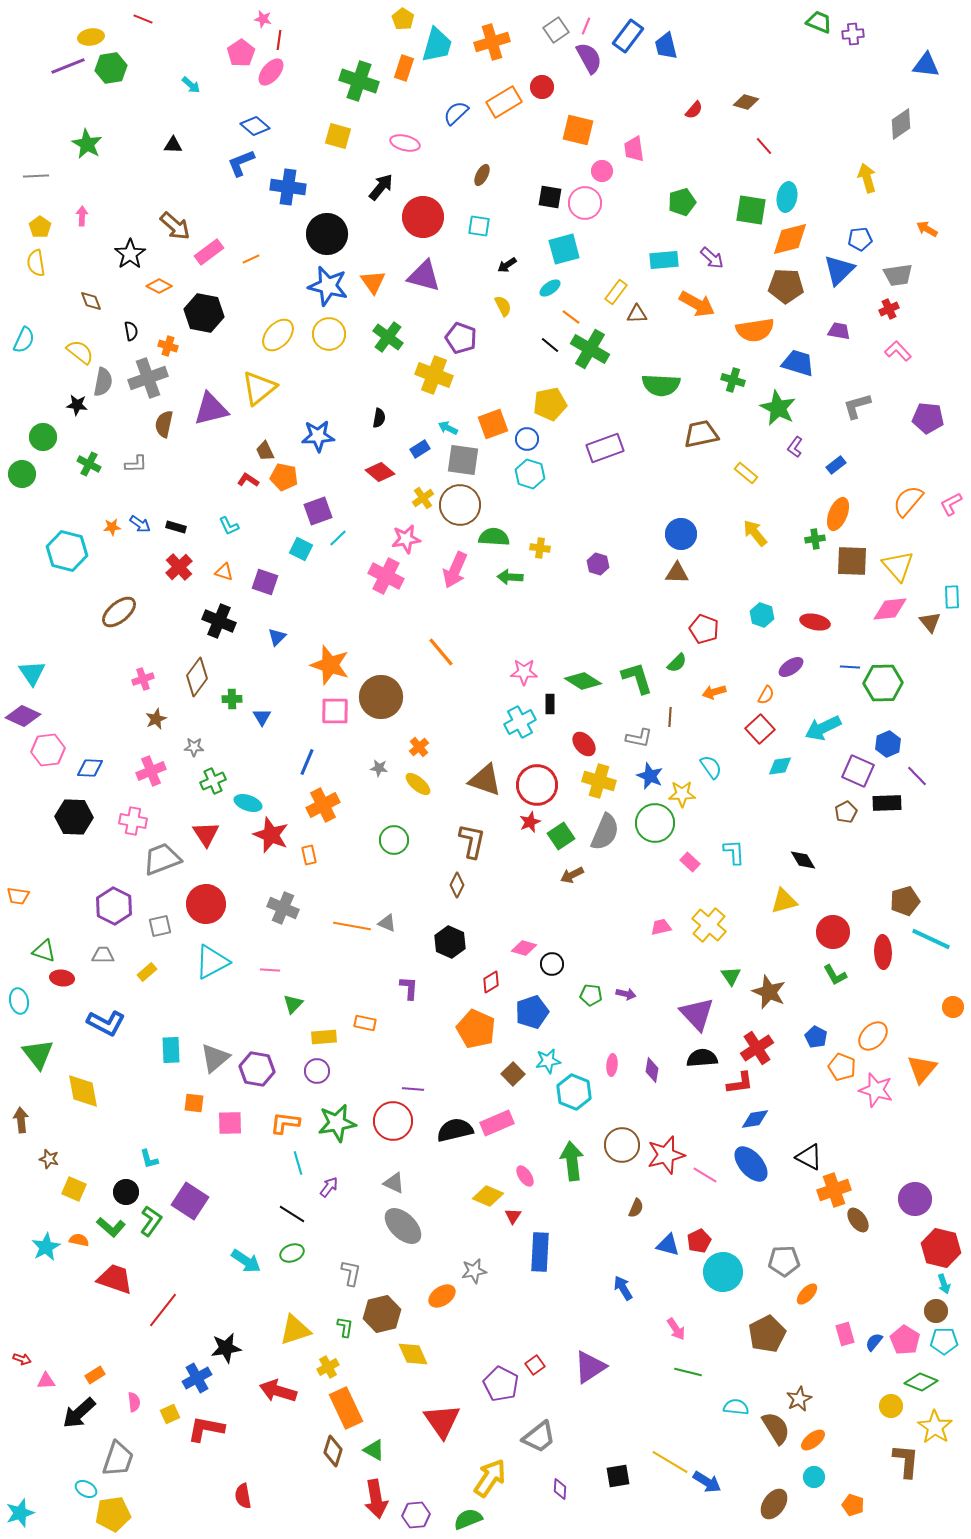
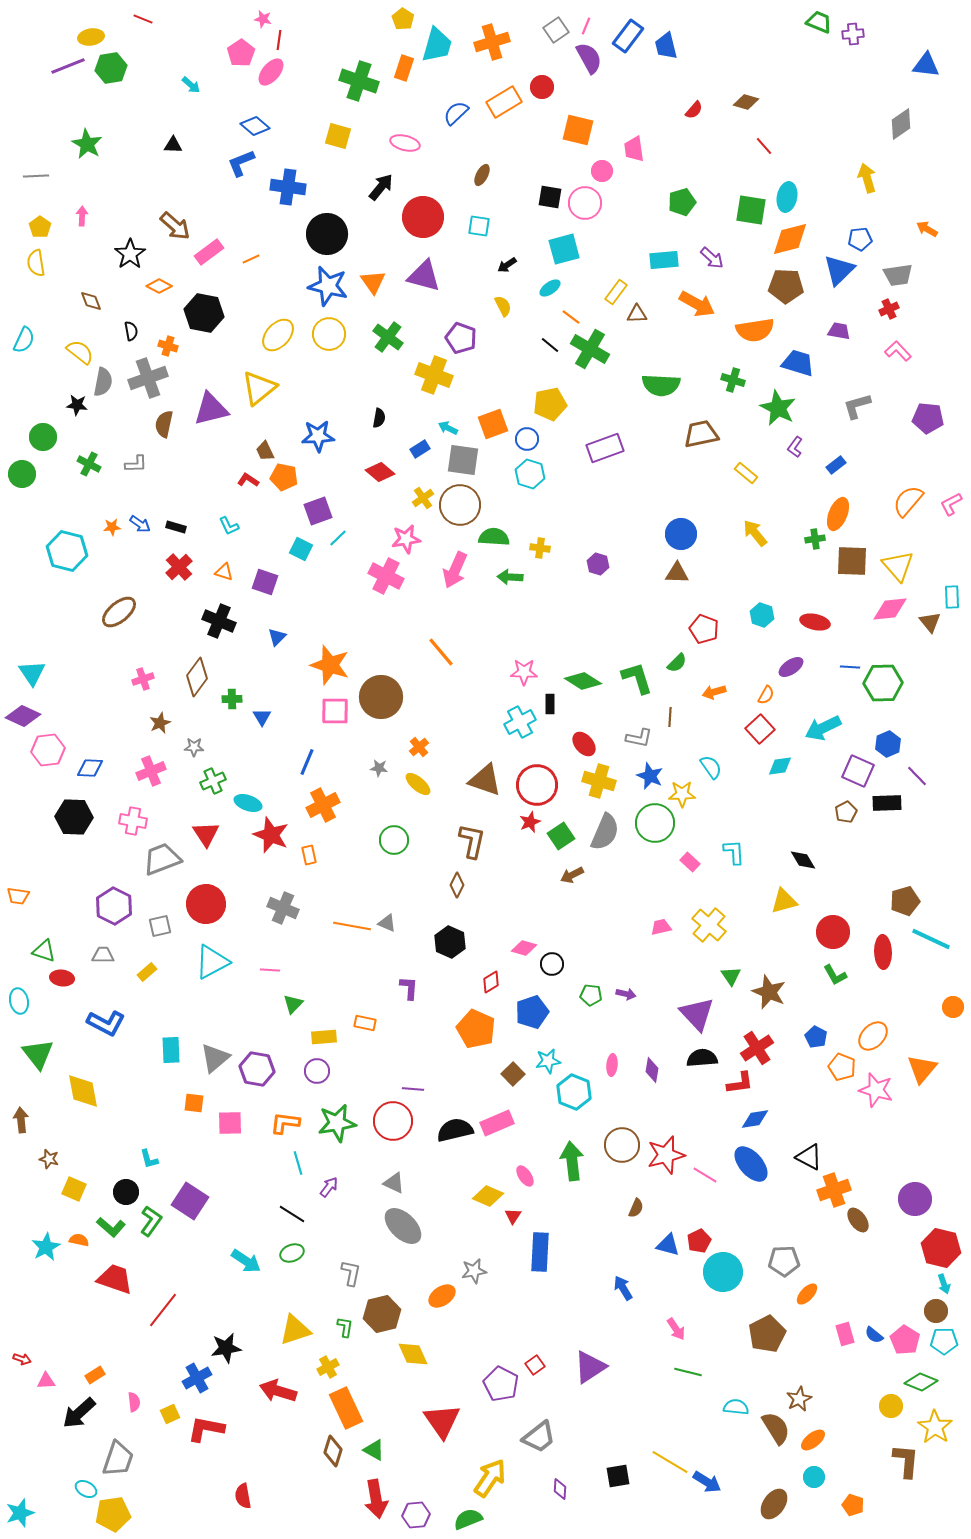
brown star at (156, 719): moved 4 px right, 4 px down
blue semicircle at (874, 1342): moved 7 px up; rotated 90 degrees counterclockwise
